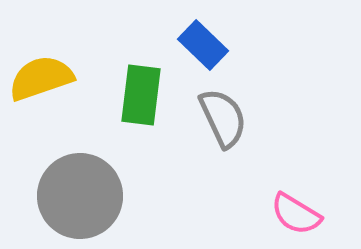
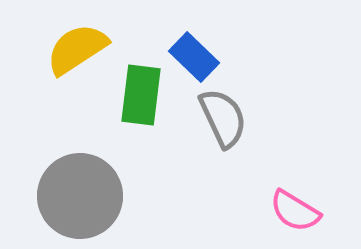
blue rectangle: moved 9 px left, 12 px down
yellow semicircle: moved 36 px right, 29 px up; rotated 14 degrees counterclockwise
pink semicircle: moved 1 px left, 3 px up
